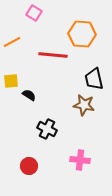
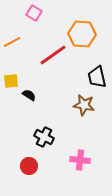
red line: rotated 40 degrees counterclockwise
black trapezoid: moved 3 px right, 2 px up
black cross: moved 3 px left, 8 px down
